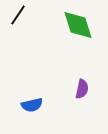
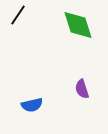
purple semicircle: rotated 150 degrees clockwise
